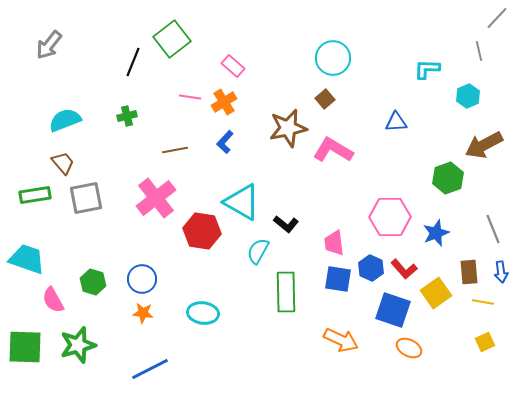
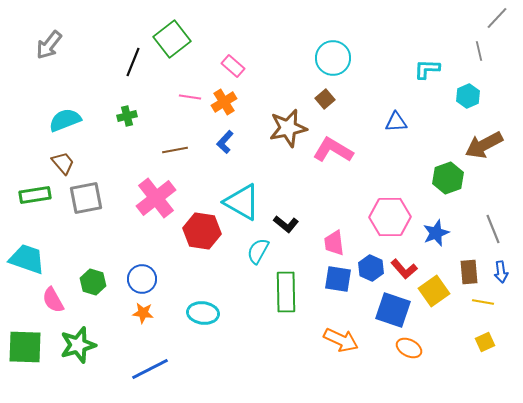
yellow square at (436, 293): moved 2 px left, 2 px up
